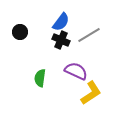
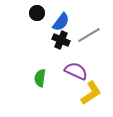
black circle: moved 17 px right, 19 px up
